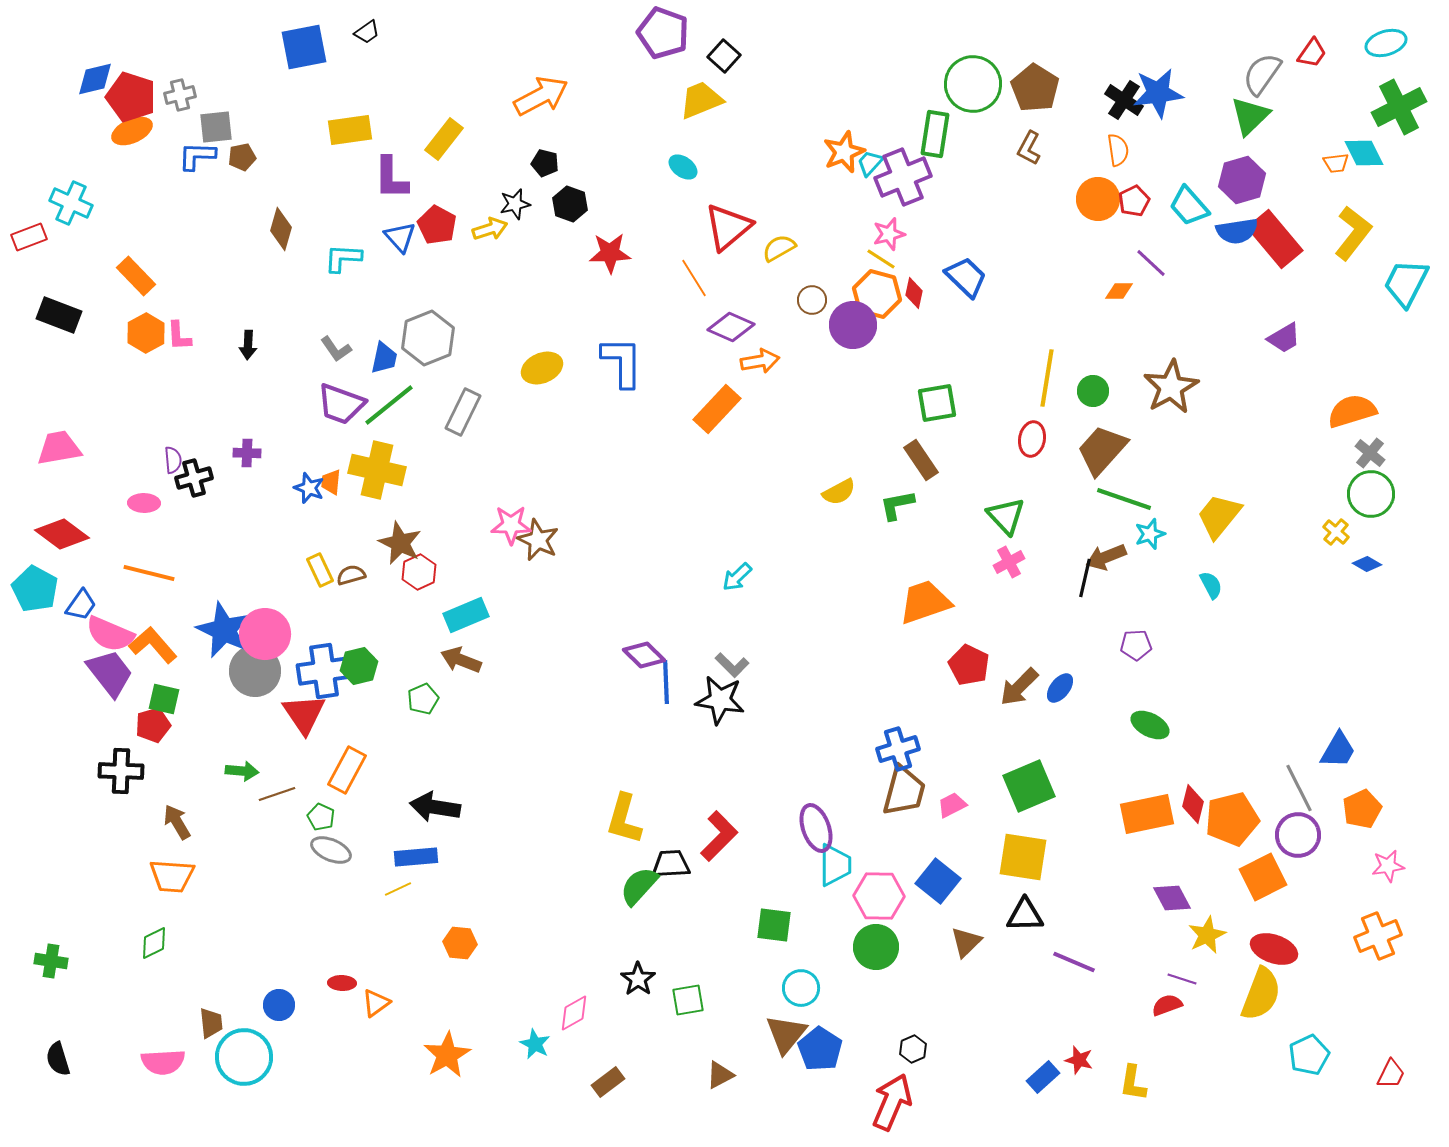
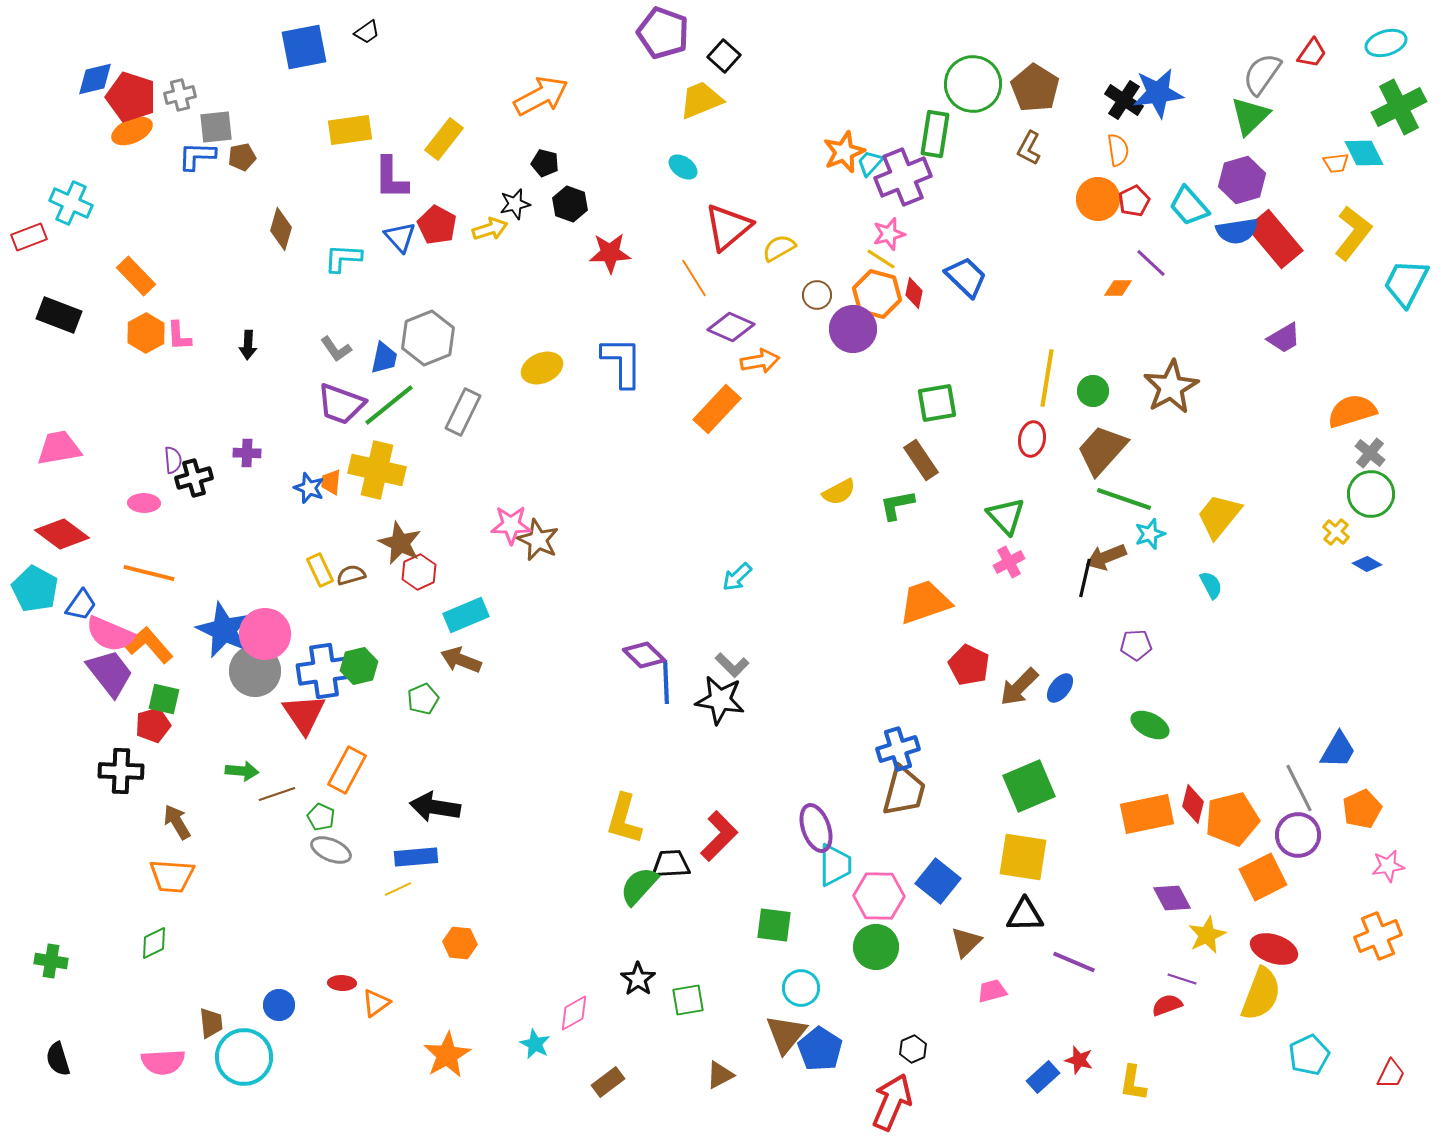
orange diamond at (1119, 291): moved 1 px left, 3 px up
brown circle at (812, 300): moved 5 px right, 5 px up
purple circle at (853, 325): moved 4 px down
orange L-shape at (153, 645): moved 4 px left
pink trapezoid at (952, 805): moved 40 px right, 186 px down; rotated 12 degrees clockwise
